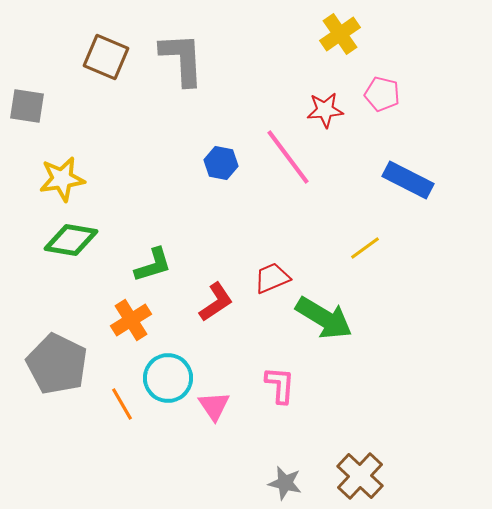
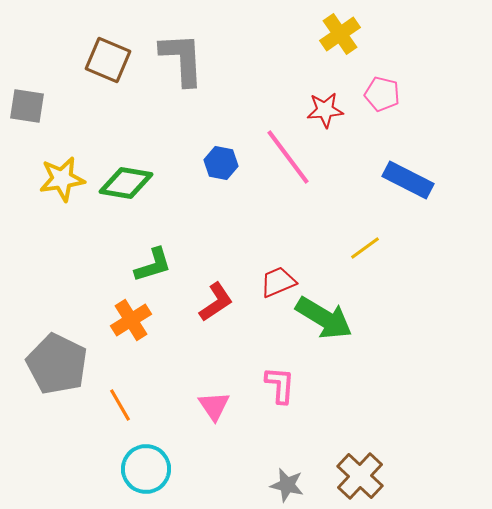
brown square: moved 2 px right, 3 px down
green diamond: moved 55 px right, 57 px up
red trapezoid: moved 6 px right, 4 px down
cyan circle: moved 22 px left, 91 px down
orange line: moved 2 px left, 1 px down
gray star: moved 2 px right, 2 px down
